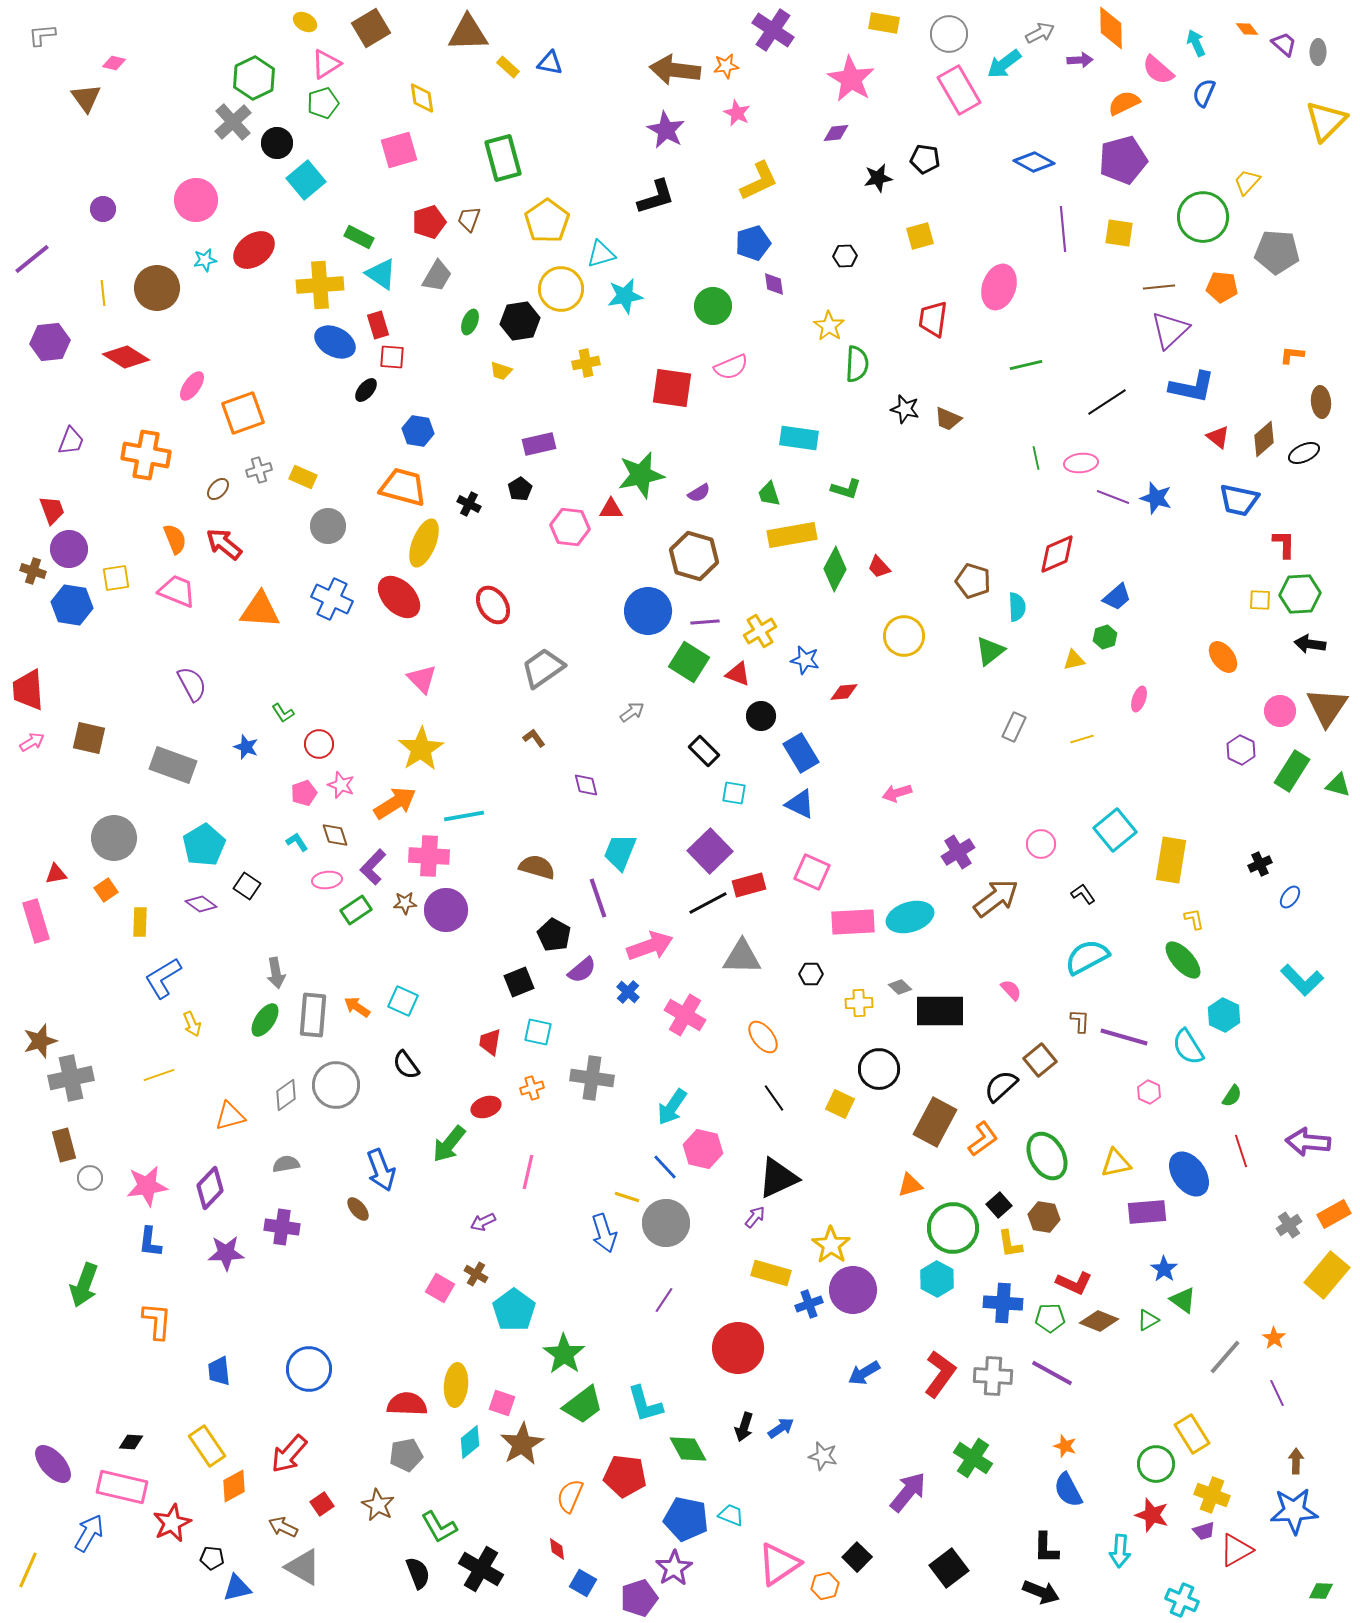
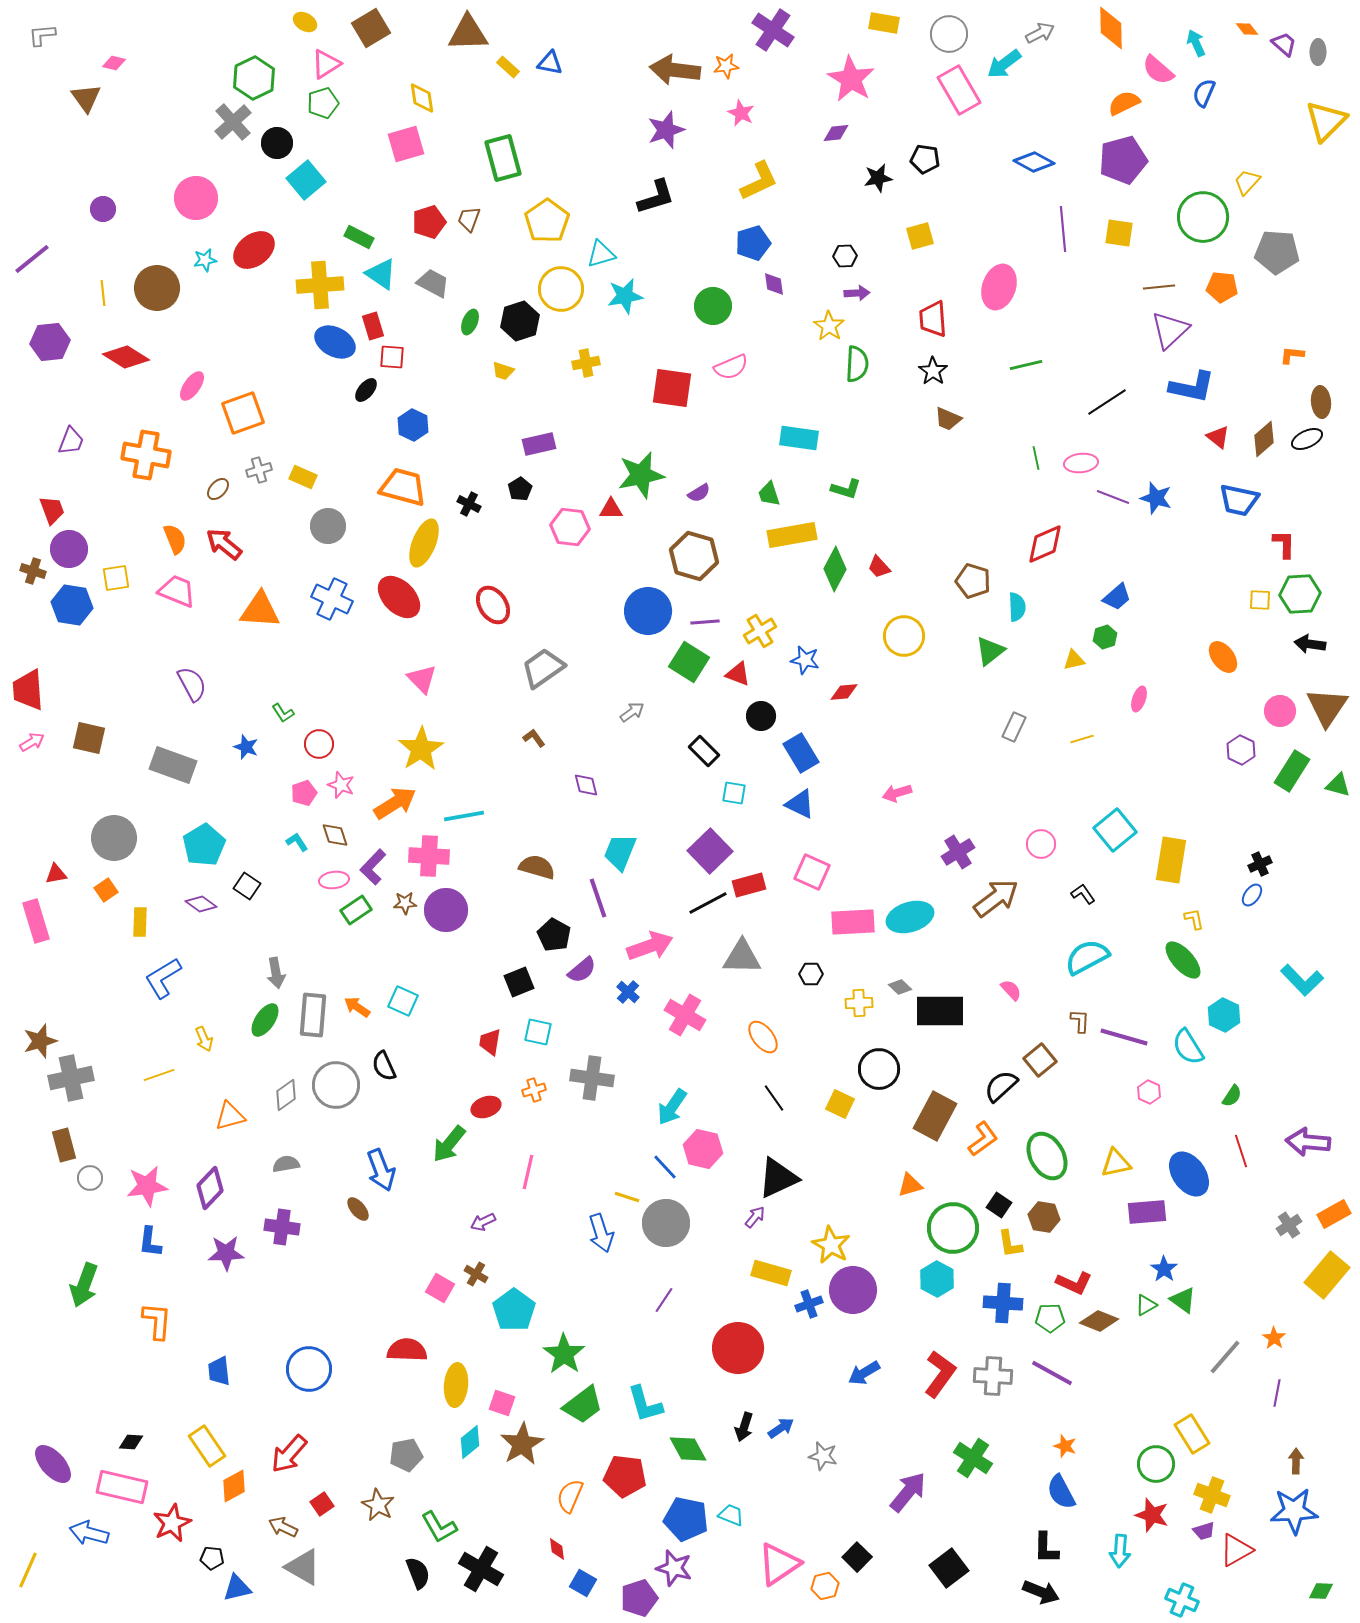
purple arrow at (1080, 60): moved 223 px left, 233 px down
pink star at (737, 113): moved 4 px right
purple star at (666, 130): rotated 24 degrees clockwise
pink square at (399, 150): moved 7 px right, 6 px up
pink circle at (196, 200): moved 2 px up
gray trapezoid at (437, 276): moved 4 px left, 7 px down; rotated 92 degrees counterclockwise
red trapezoid at (933, 319): rotated 12 degrees counterclockwise
black hexagon at (520, 321): rotated 9 degrees counterclockwise
red rectangle at (378, 325): moved 5 px left, 1 px down
yellow trapezoid at (501, 371): moved 2 px right
black star at (905, 409): moved 28 px right, 38 px up; rotated 20 degrees clockwise
blue hexagon at (418, 431): moved 5 px left, 6 px up; rotated 16 degrees clockwise
black ellipse at (1304, 453): moved 3 px right, 14 px up
red diamond at (1057, 554): moved 12 px left, 10 px up
pink ellipse at (327, 880): moved 7 px right
blue ellipse at (1290, 897): moved 38 px left, 2 px up
yellow arrow at (192, 1024): moved 12 px right, 15 px down
black semicircle at (406, 1065): moved 22 px left, 1 px down; rotated 12 degrees clockwise
orange cross at (532, 1088): moved 2 px right, 2 px down
brown rectangle at (935, 1122): moved 6 px up
black square at (999, 1205): rotated 15 degrees counterclockwise
blue arrow at (604, 1233): moved 3 px left
yellow star at (831, 1245): rotated 6 degrees counterclockwise
green triangle at (1148, 1320): moved 2 px left, 15 px up
purple line at (1277, 1393): rotated 36 degrees clockwise
red semicircle at (407, 1404): moved 54 px up
blue semicircle at (1068, 1490): moved 7 px left, 2 px down
blue arrow at (89, 1533): rotated 105 degrees counterclockwise
purple star at (674, 1568): rotated 24 degrees counterclockwise
